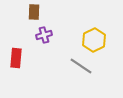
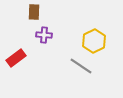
purple cross: rotated 21 degrees clockwise
yellow hexagon: moved 1 px down
red rectangle: rotated 48 degrees clockwise
